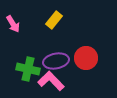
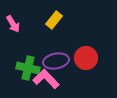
green cross: moved 1 px up
pink L-shape: moved 5 px left, 2 px up
